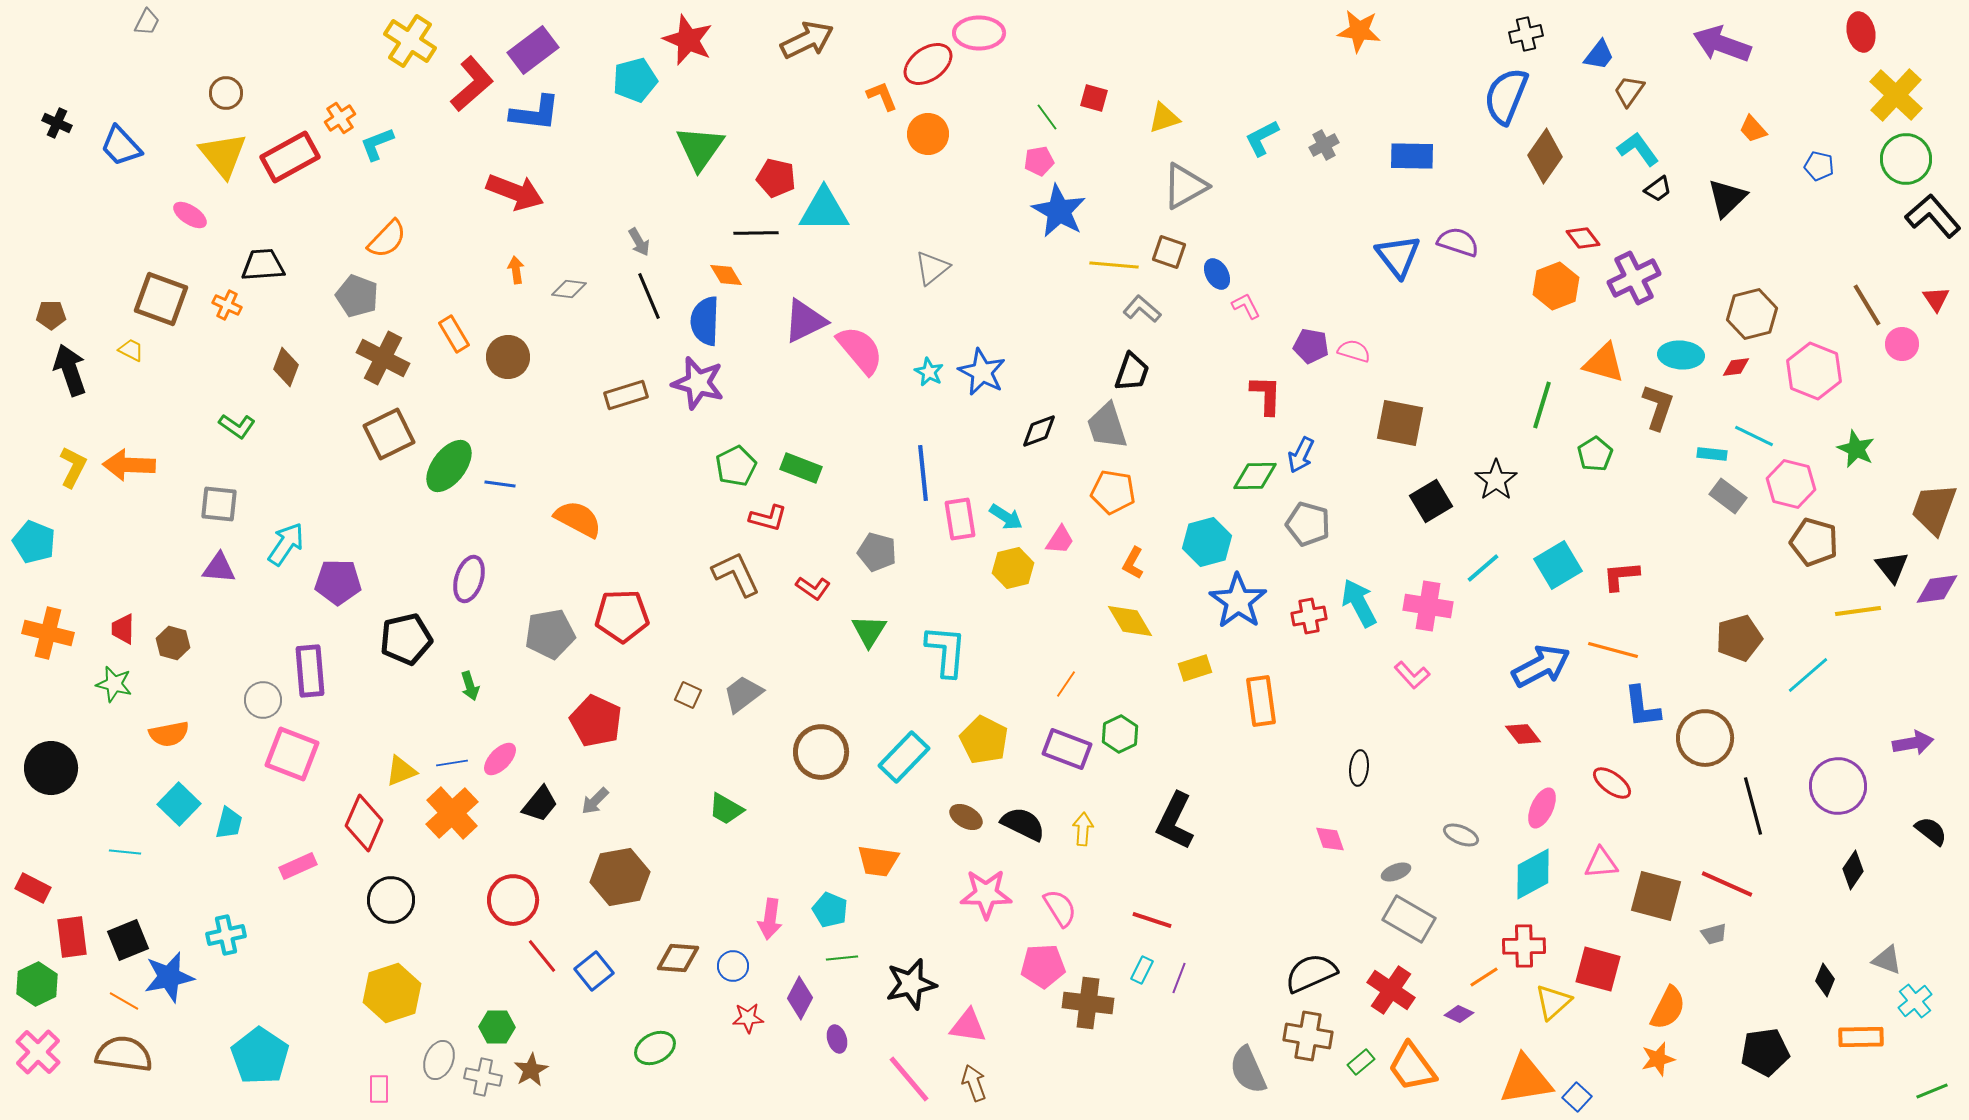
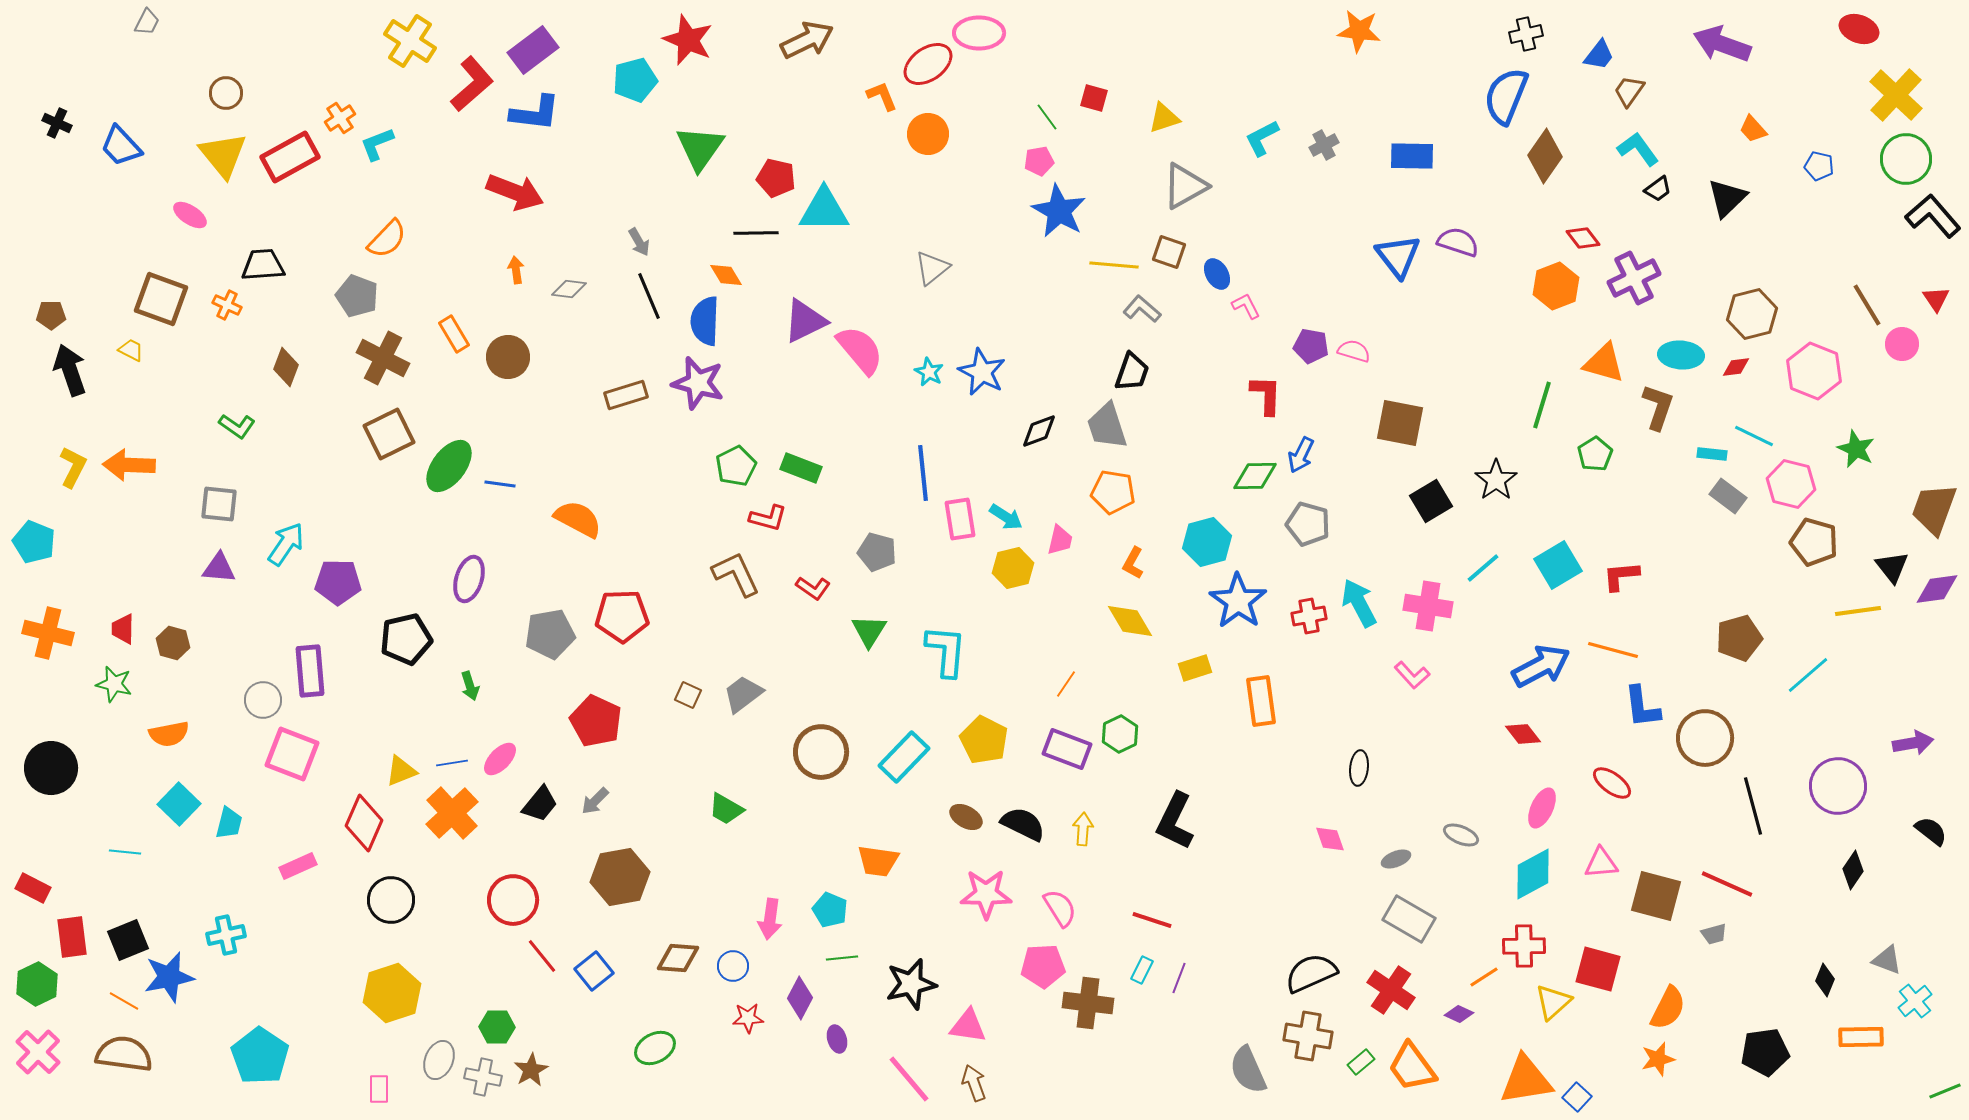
red ellipse at (1861, 32): moved 2 px left, 3 px up; rotated 57 degrees counterclockwise
pink trapezoid at (1060, 540): rotated 20 degrees counterclockwise
gray ellipse at (1396, 872): moved 13 px up
green line at (1932, 1091): moved 13 px right
